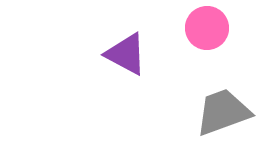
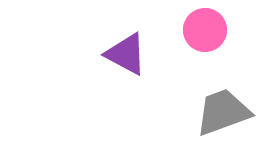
pink circle: moved 2 px left, 2 px down
